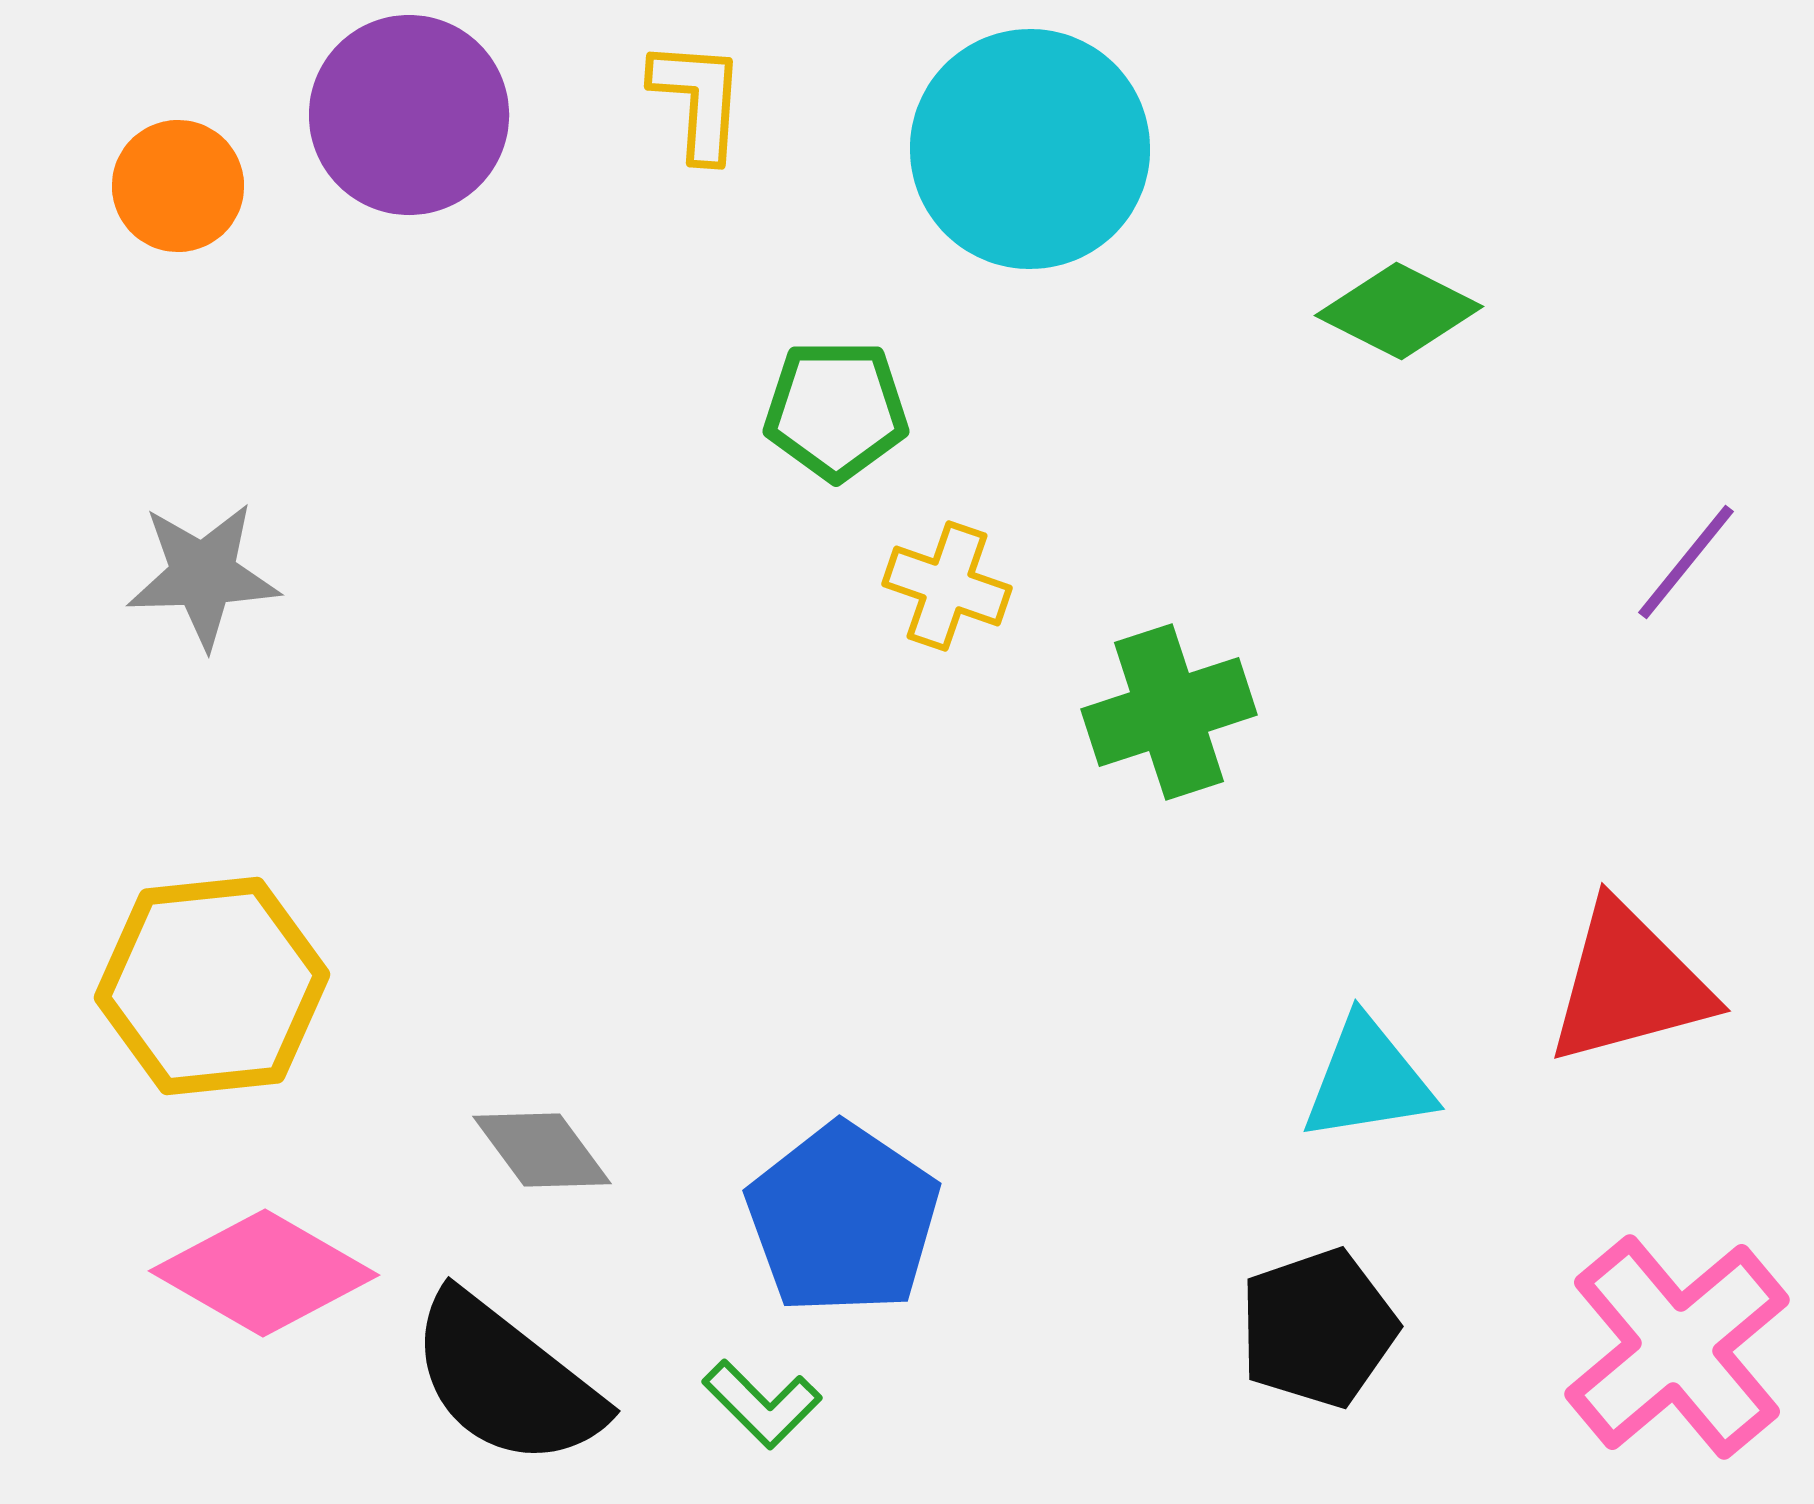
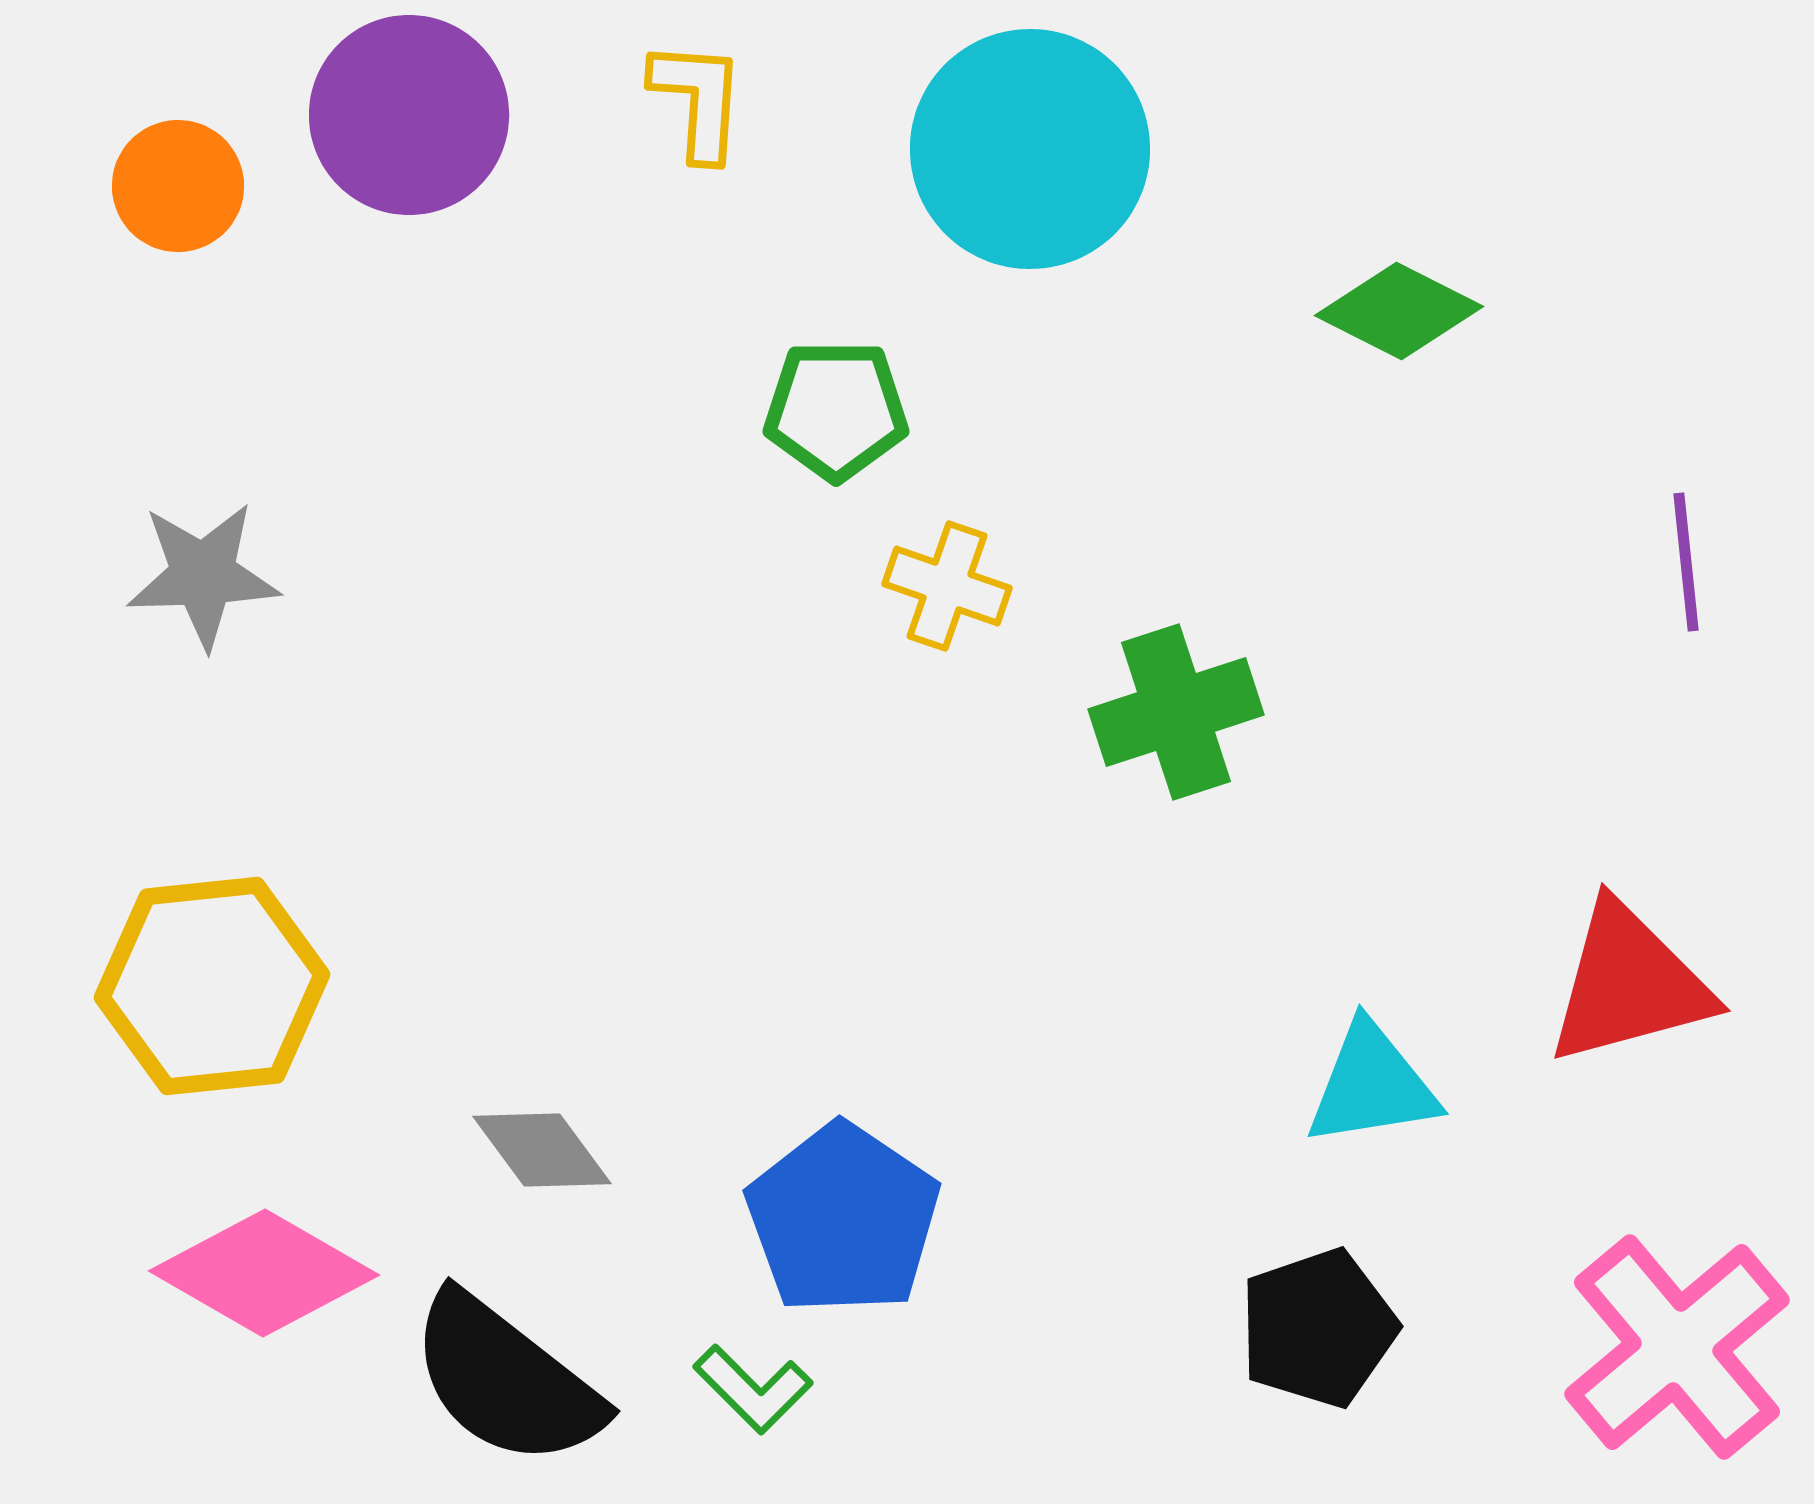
purple line: rotated 45 degrees counterclockwise
green cross: moved 7 px right
cyan triangle: moved 4 px right, 5 px down
green L-shape: moved 9 px left, 15 px up
